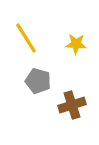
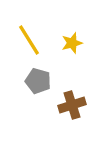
yellow line: moved 3 px right, 2 px down
yellow star: moved 4 px left, 1 px up; rotated 20 degrees counterclockwise
